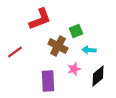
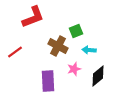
red L-shape: moved 7 px left, 2 px up
